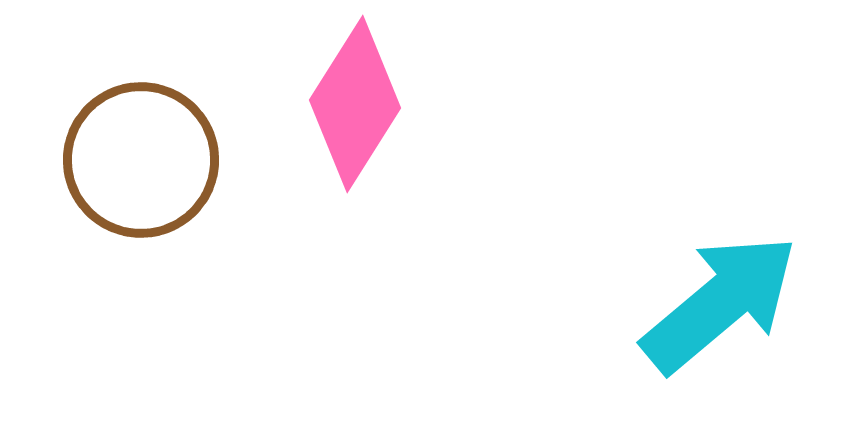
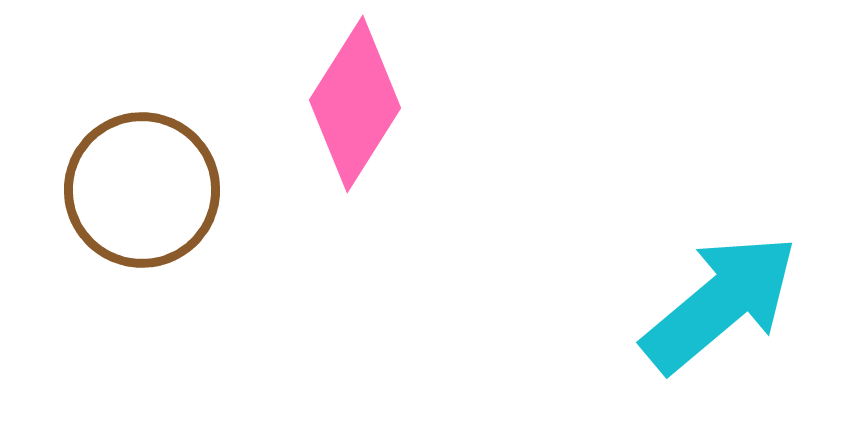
brown circle: moved 1 px right, 30 px down
